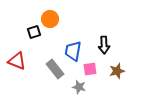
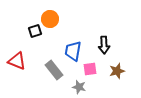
black square: moved 1 px right, 1 px up
gray rectangle: moved 1 px left, 1 px down
